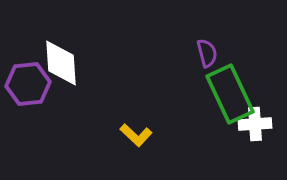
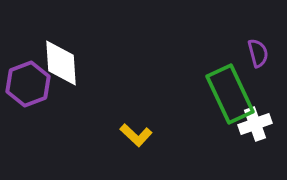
purple semicircle: moved 51 px right
purple hexagon: rotated 15 degrees counterclockwise
white cross: rotated 16 degrees counterclockwise
